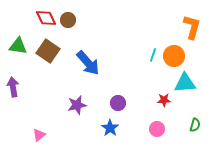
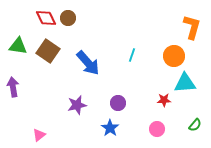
brown circle: moved 2 px up
cyan line: moved 21 px left
green semicircle: rotated 24 degrees clockwise
